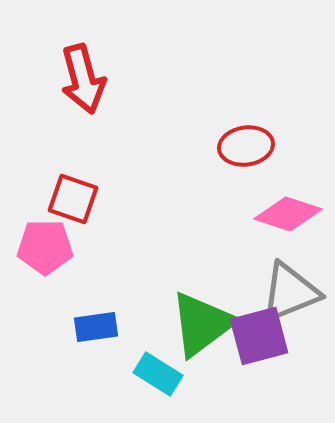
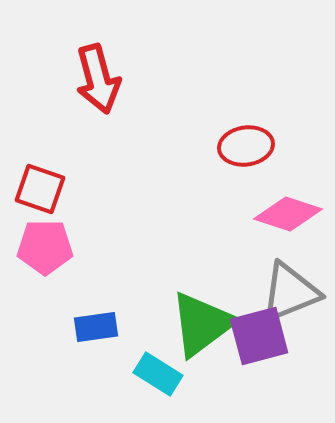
red arrow: moved 15 px right
red square: moved 33 px left, 10 px up
